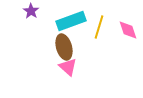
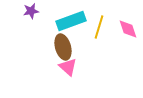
purple star: rotated 28 degrees clockwise
pink diamond: moved 1 px up
brown ellipse: moved 1 px left
